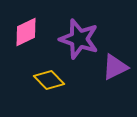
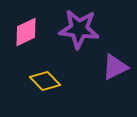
purple star: moved 10 px up; rotated 12 degrees counterclockwise
yellow diamond: moved 4 px left, 1 px down
